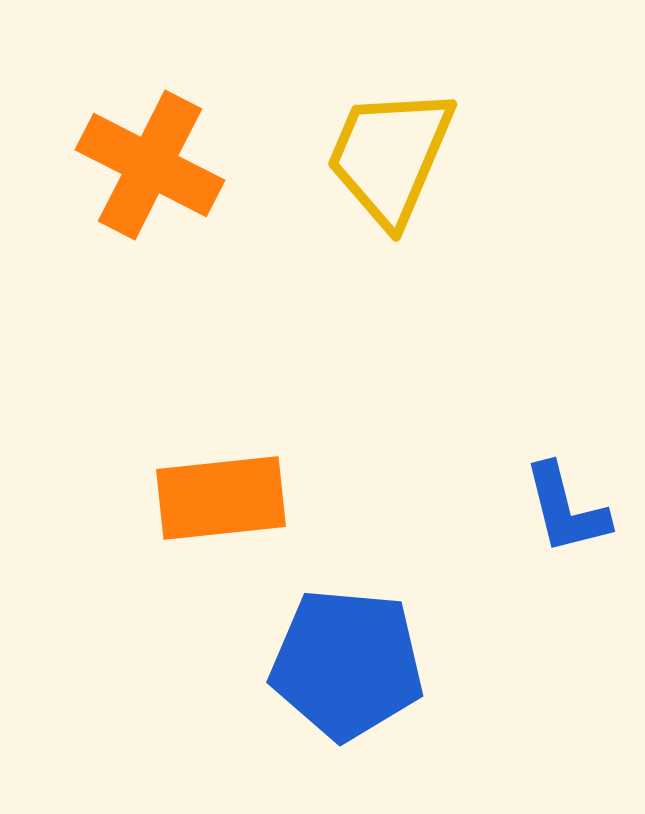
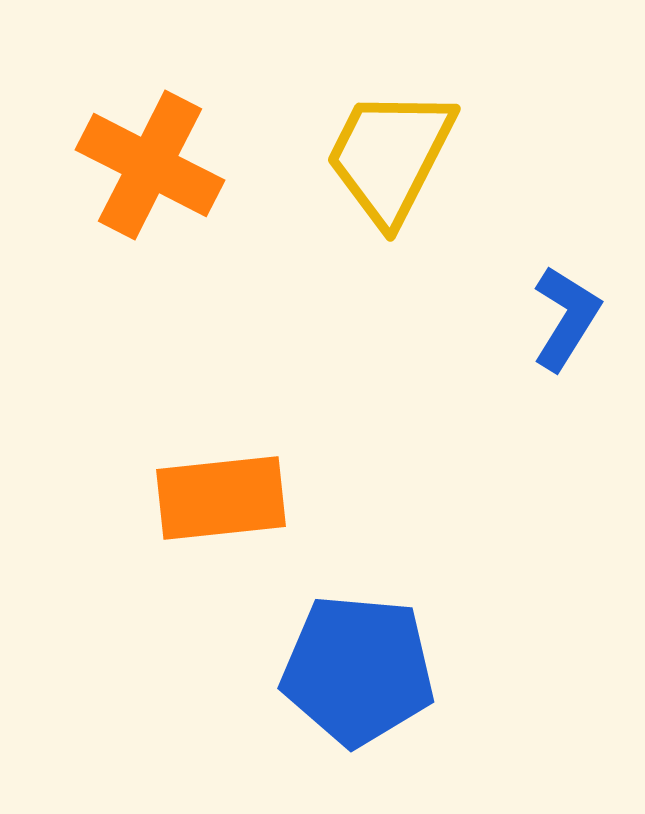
yellow trapezoid: rotated 4 degrees clockwise
blue L-shape: moved 191 px up; rotated 134 degrees counterclockwise
blue pentagon: moved 11 px right, 6 px down
